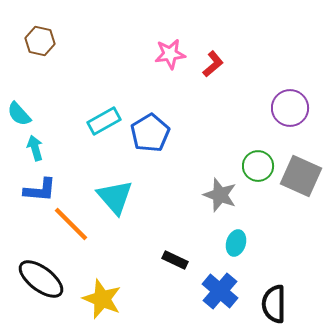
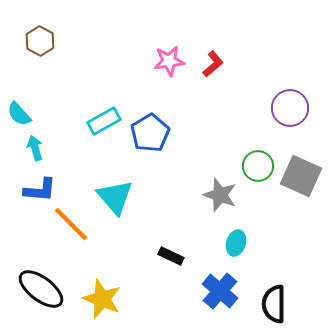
brown hexagon: rotated 16 degrees clockwise
pink star: moved 1 px left, 7 px down
black rectangle: moved 4 px left, 4 px up
black ellipse: moved 10 px down
